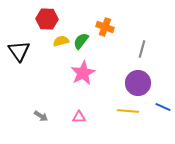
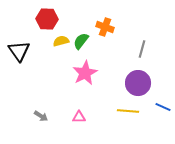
pink star: moved 2 px right
